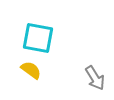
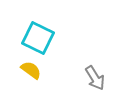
cyan square: rotated 16 degrees clockwise
